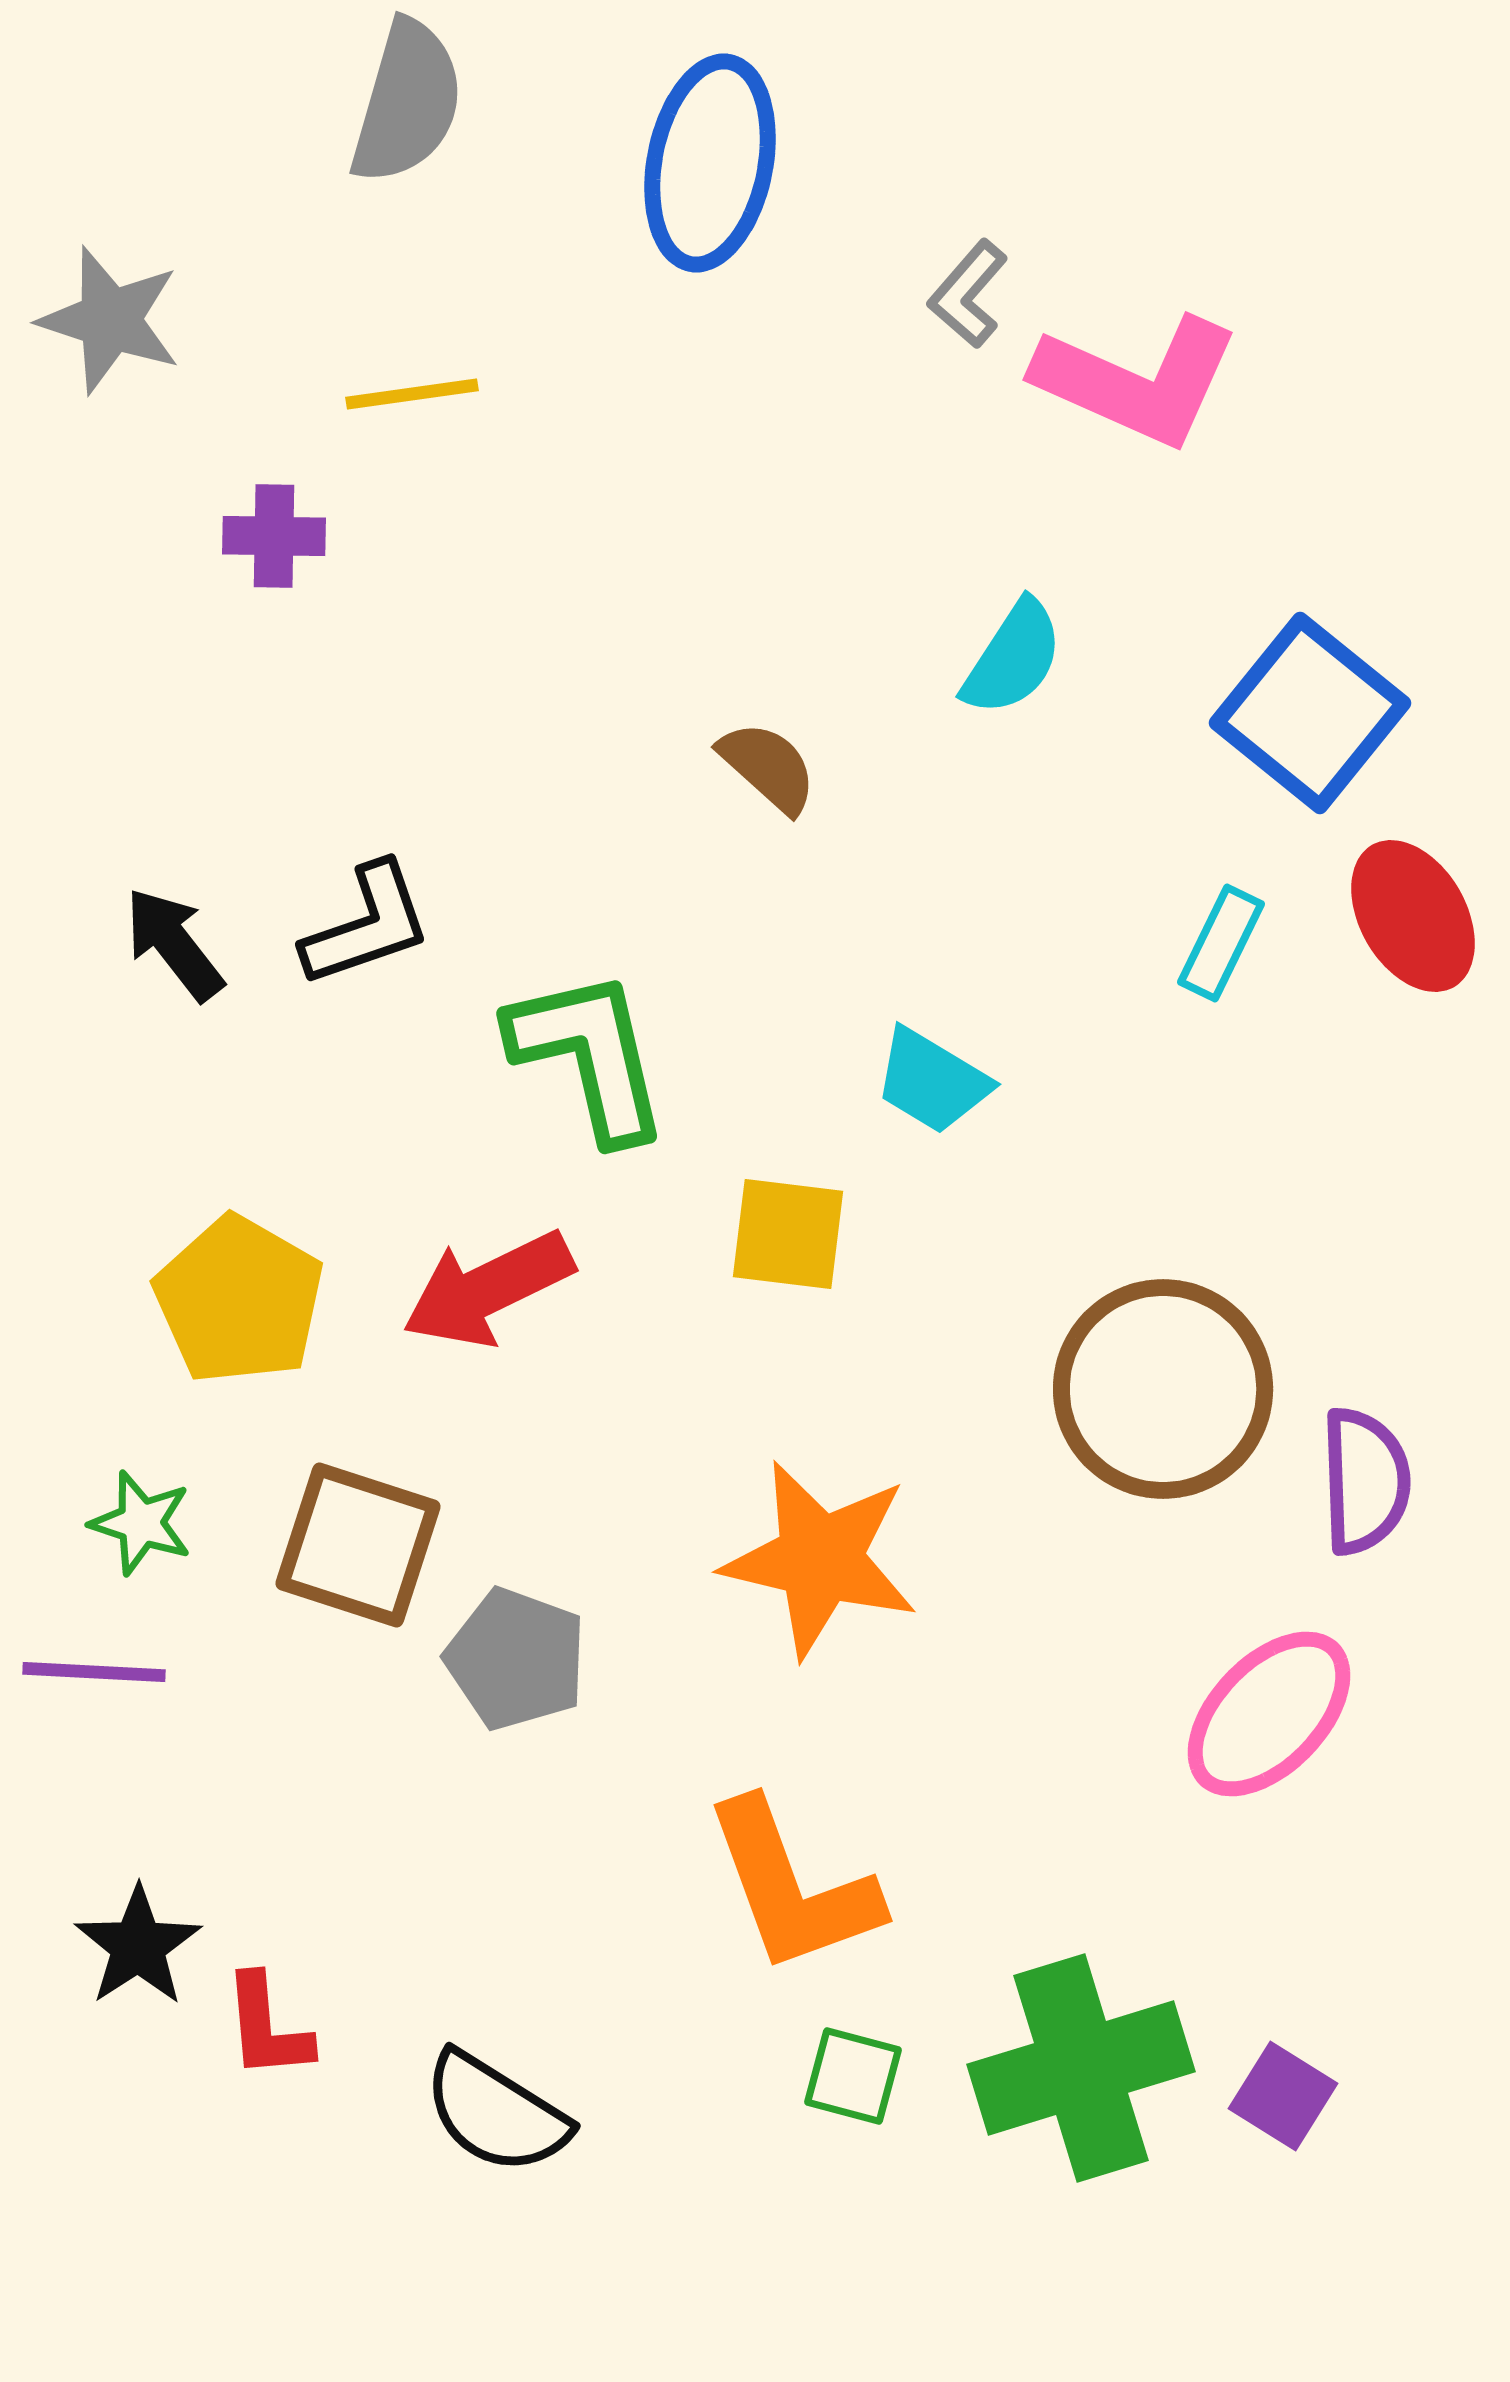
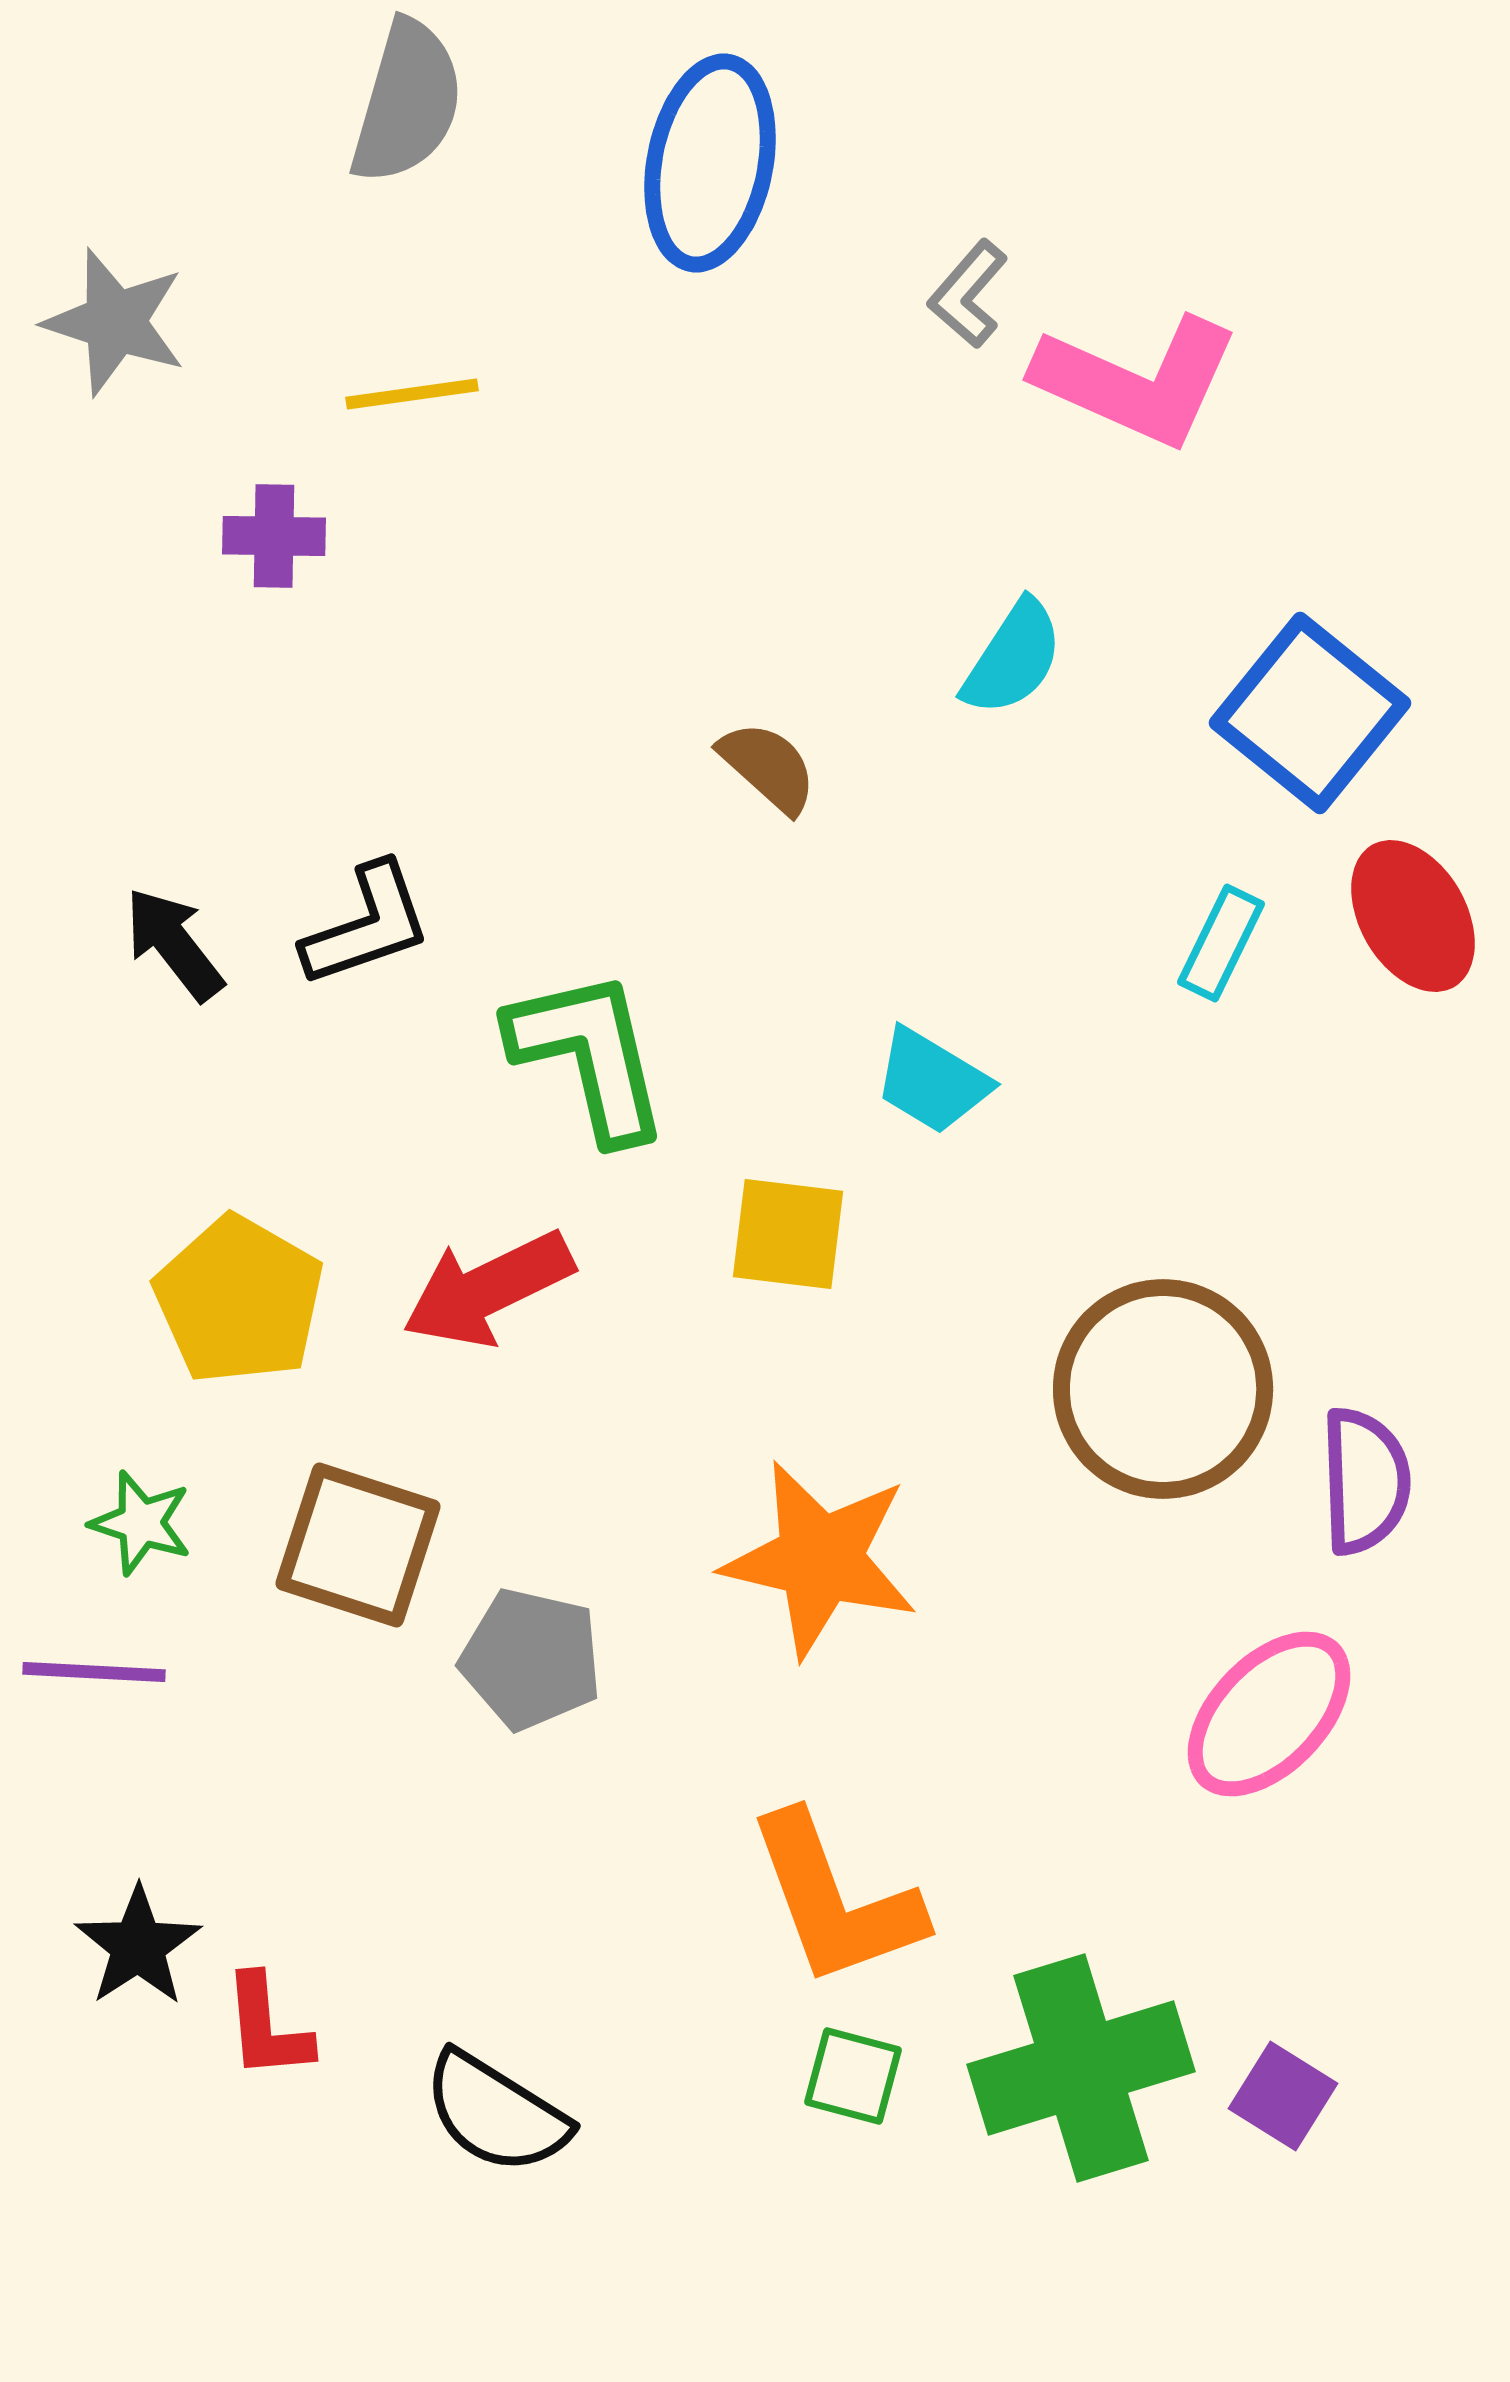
gray star: moved 5 px right, 2 px down
gray pentagon: moved 15 px right; rotated 7 degrees counterclockwise
orange L-shape: moved 43 px right, 13 px down
